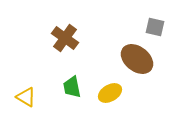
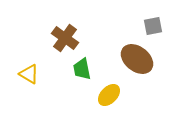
gray square: moved 2 px left, 1 px up; rotated 24 degrees counterclockwise
green trapezoid: moved 10 px right, 18 px up
yellow ellipse: moved 1 px left, 2 px down; rotated 15 degrees counterclockwise
yellow triangle: moved 3 px right, 23 px up
